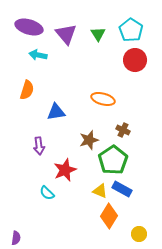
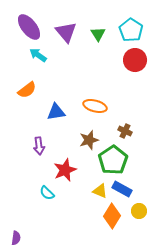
purple ellipse: rotated 36 degrees clockwise
purple triangle: moved 2 px up
cyan arrow: rotated 24 degrees clockwise
orange semicircle: rotated 36 degrees clockwise
orange ellipse: moved 8 px left, 7 px down
brown cross: moved 2 px right, 1 px down
orange diamond: moved 3 px right
yellow circle: moved 23 px up
